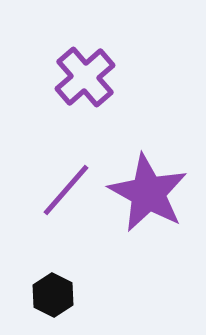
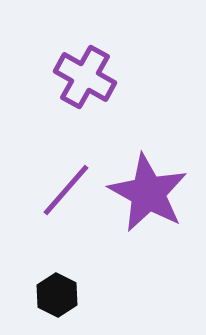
purple cross: rotated 20 degrees counterclockwise
black hexagon: moved 4 px right
